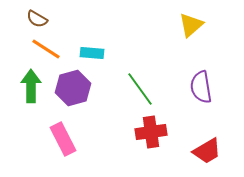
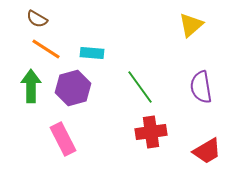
green line: moved 2 px up
